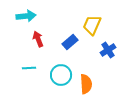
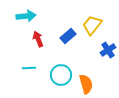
yellow trapezoid: rotated 15 degrees clockwise
blue rectangle: moved 2 px left, 6 px up
orange semicircle: rotated 12 degrees counterclockwise
